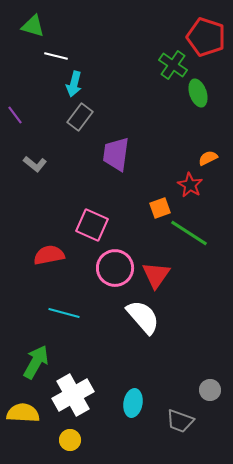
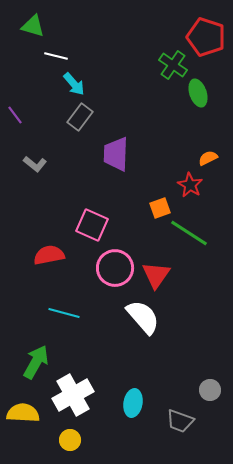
cyan arrow: rotated 55 degrees counterclockwise
purple trapezoid: rotated 6 degrees counterclockwise
